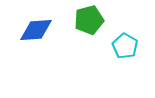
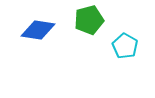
blue diamond: moved 2 px right; rotated 12 degrees clockwise
